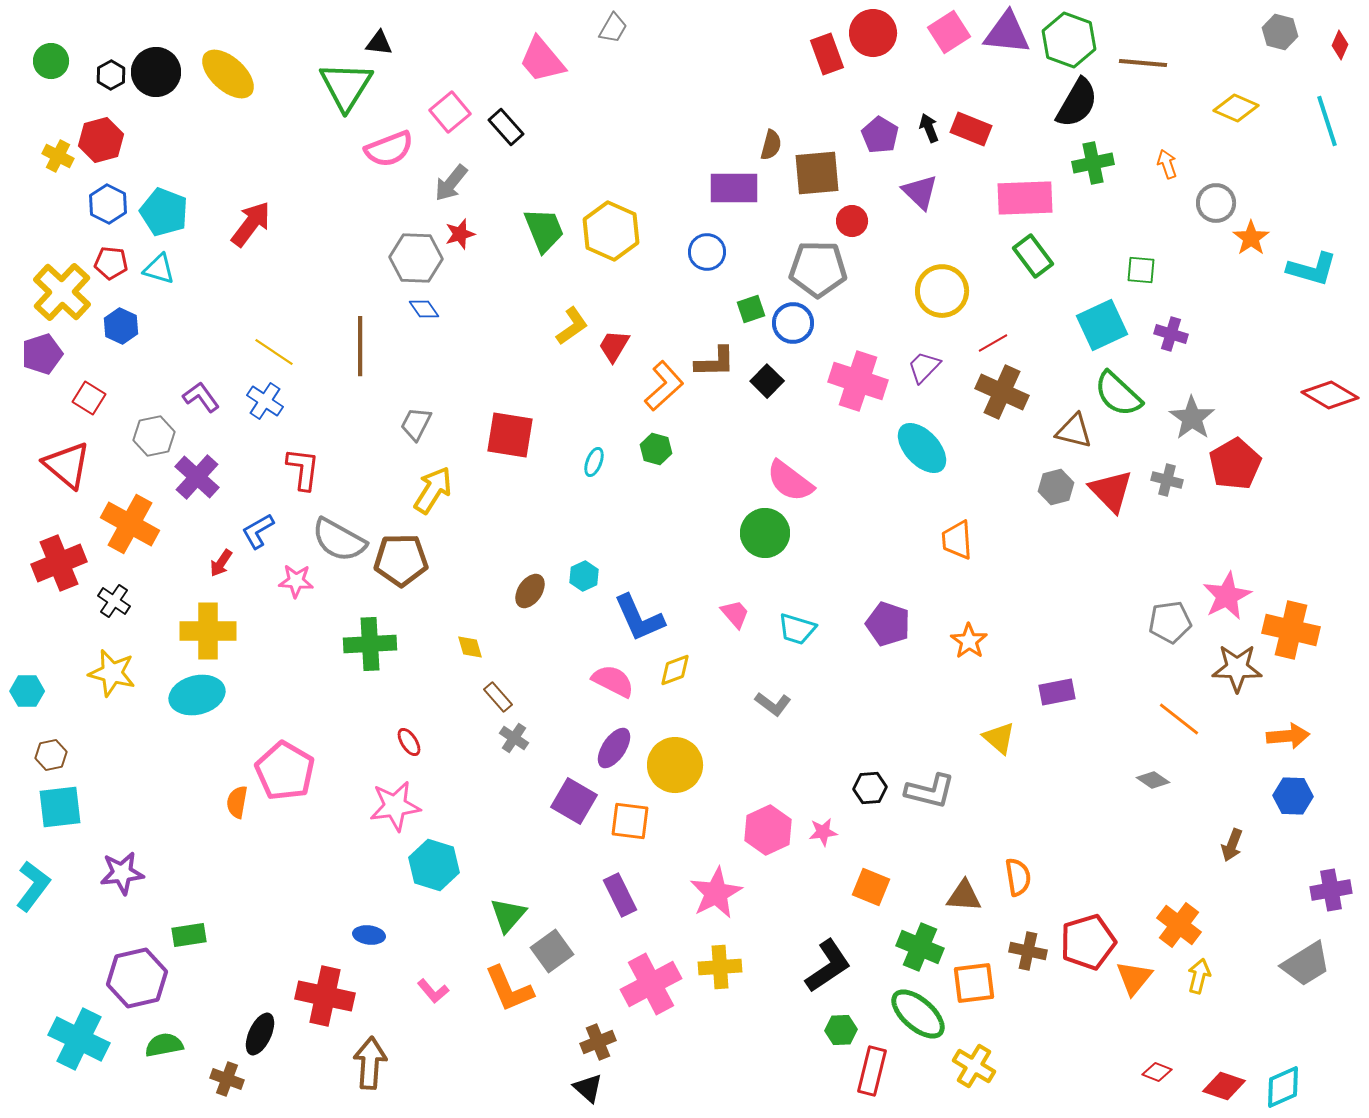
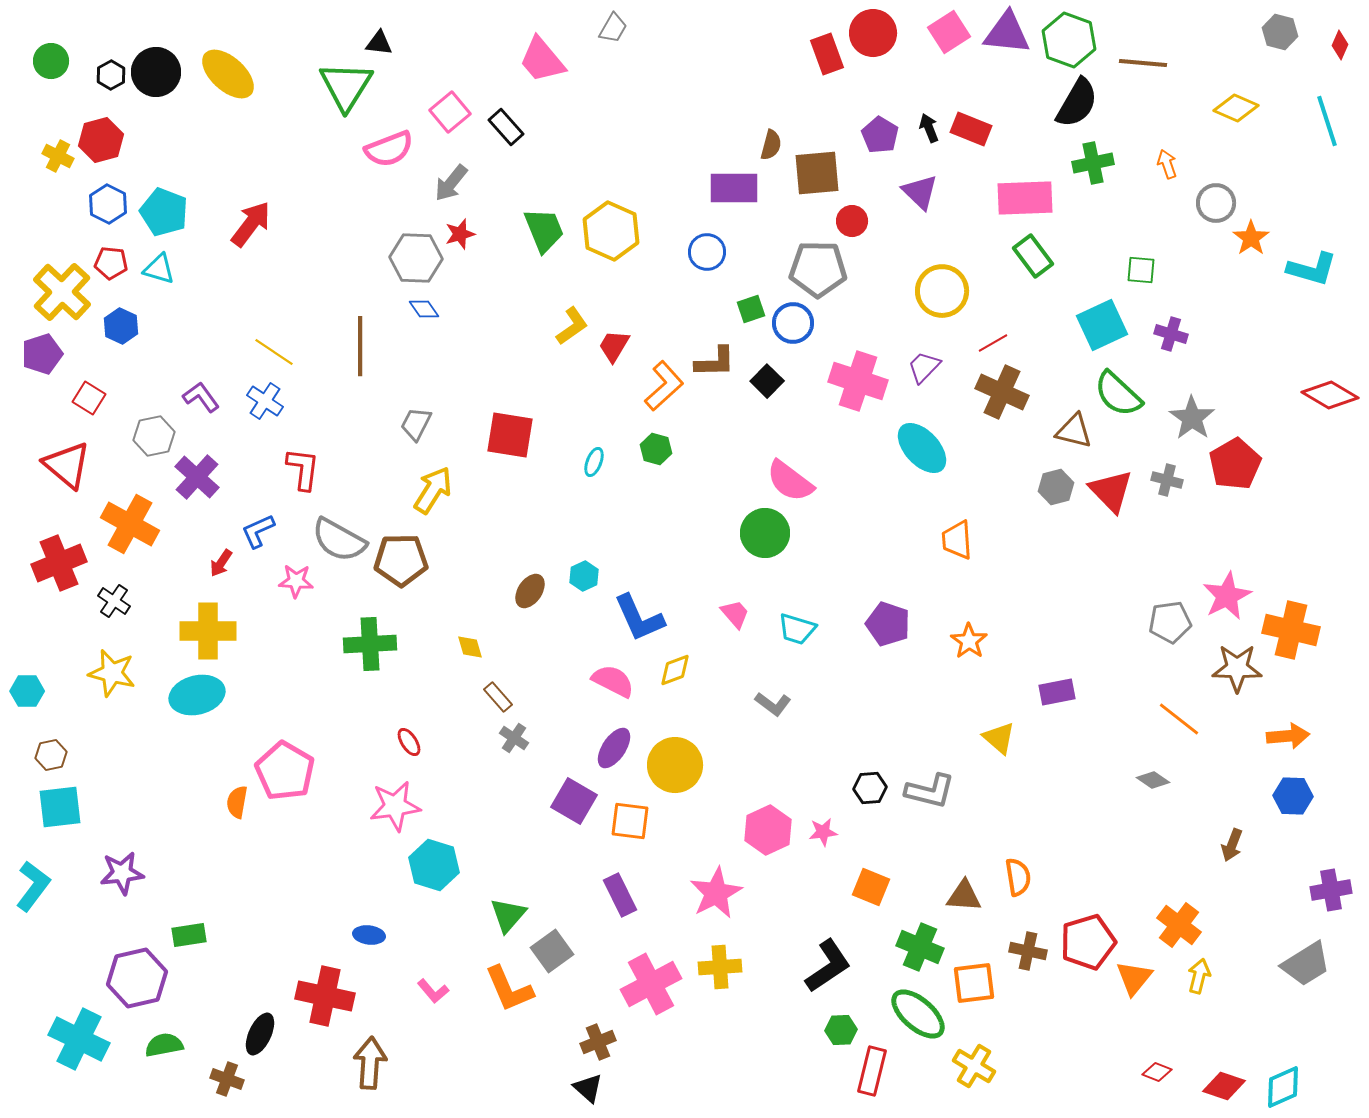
blue L-shape at (258, 531): rotated 6 degrees clockwise
